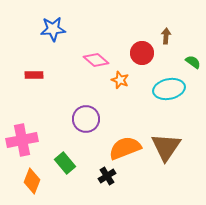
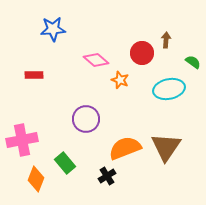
brown arrow: moved 4 px down
orange diamond: moved 4 px right, 2 px up
